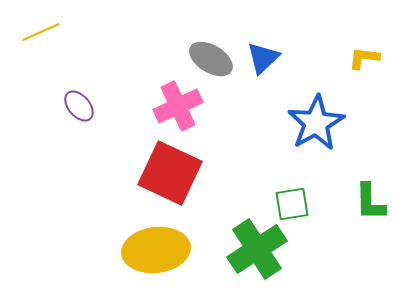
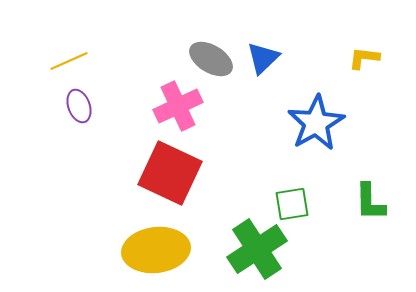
yellow line: moved 28 px right, 29 px down
purple ellipse: rotated 20 degrees clockwise
